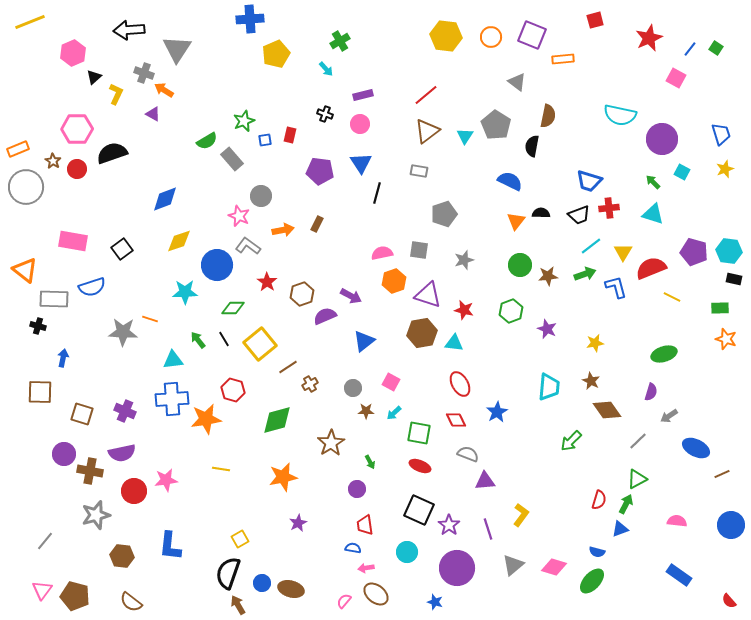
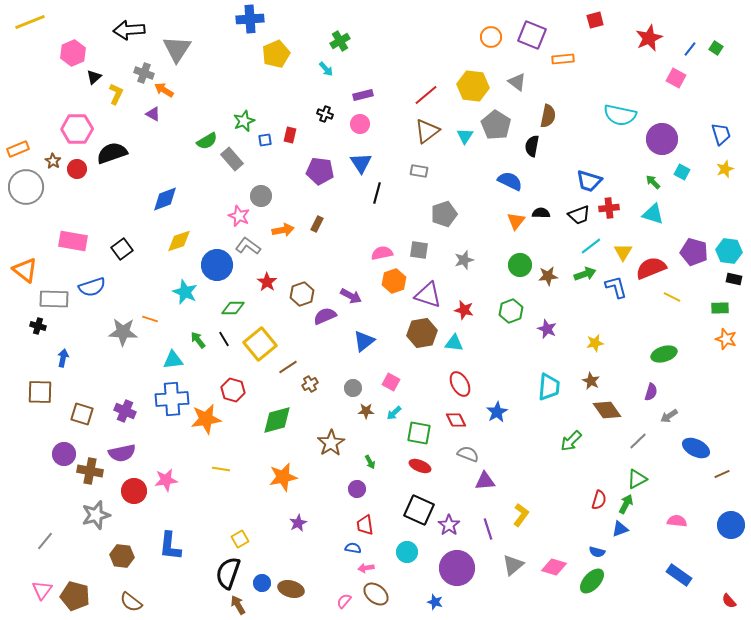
yellow hexagon at (446, 36): moved 27 px right, 50 px down
cyan star at (185, 292): rotated 25 degrees clockwise
